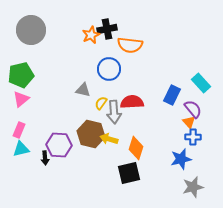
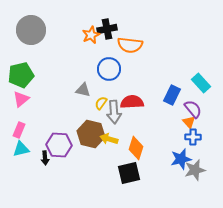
gray star: moved 2 px right, 17 px up
